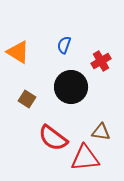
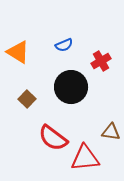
blue semicircle: rotated 132 degrees counterclockwise
brown square: rotated 12 degrees clockwise
brown triangle: moved 10 px right
